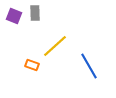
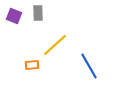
gray rectangle: moved 3 px right
yellow line: moved 1 px up
orange rectangle: rotated 24 degrees counterclockwise
